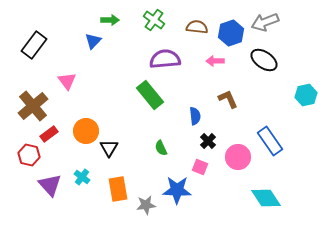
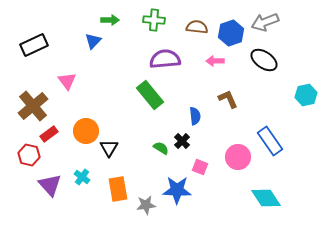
green cross: rotated 30 degrees counterclockwise
black rectangle: rotated 28 degrees clockwise
black cross: moved 26 px left
green semicircle: rotated 147 degrees clockwise
